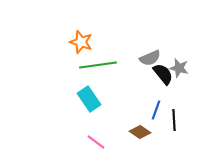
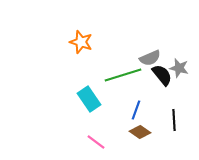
green line: moved 25 px right, 10 px down; rotated 9 degrees counterclockwise
black semicircle: moved 1 px left, 1 px down
blue line: moved 20 px left
